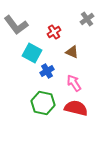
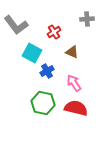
gray cross: rotated 32 degrees clockwise
